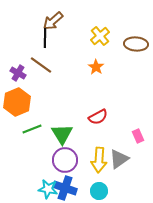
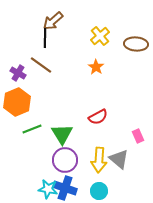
gray triangle: rotated 45 degrees counterclockwise
